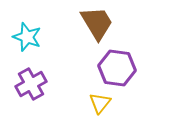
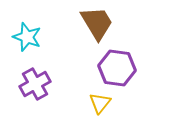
purple cross: moved 4 px right
